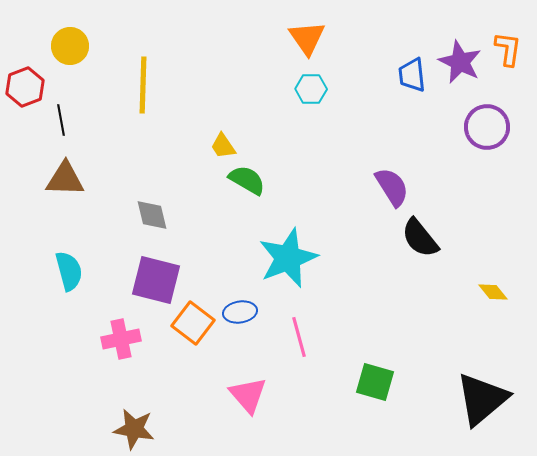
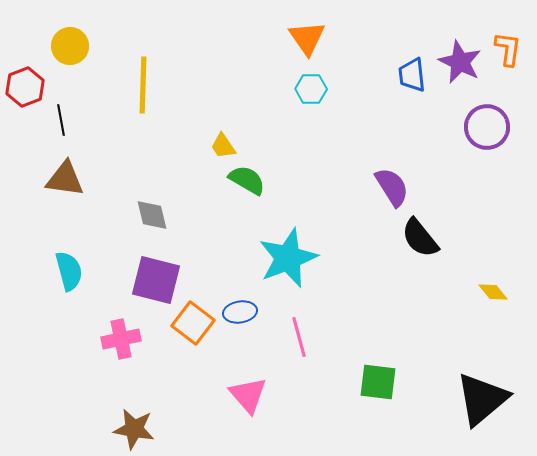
brown triangle: rotated 6 degrees clockwise
green square: moved 3 px right; rotated 9 degrees counterclockwise
